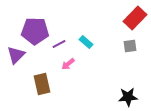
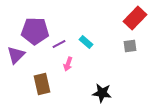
pink arrow: rotated 32 degrees counterclockwise
black star: moved 26 px left, 4 px up; rotated 12 degrees clockwise
